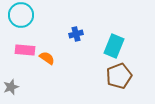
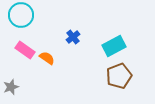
blue cross: moved 3 px left, 3 px down; rotated 24 degrees counterclockwise
cyan rectangle: rotated 40 degrees clockwise
pink rectangle: rotated 30 degrees clockwise
